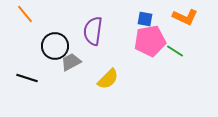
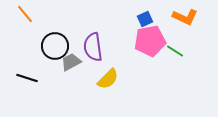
blue square: rotated 35 degrees counterclockwise
purple semicircle: moved 16 px down; rotated 16 degrees counterclockwise
